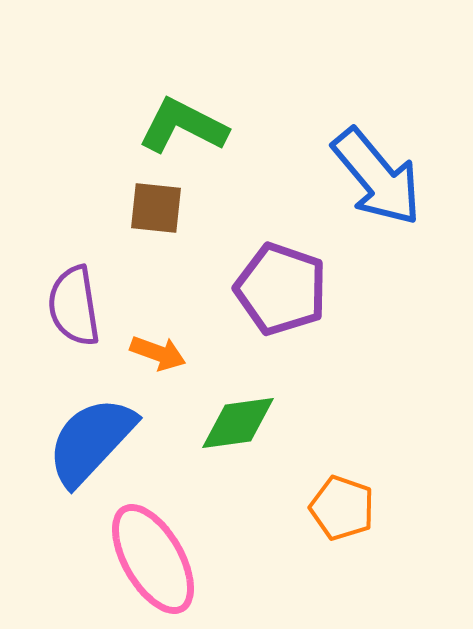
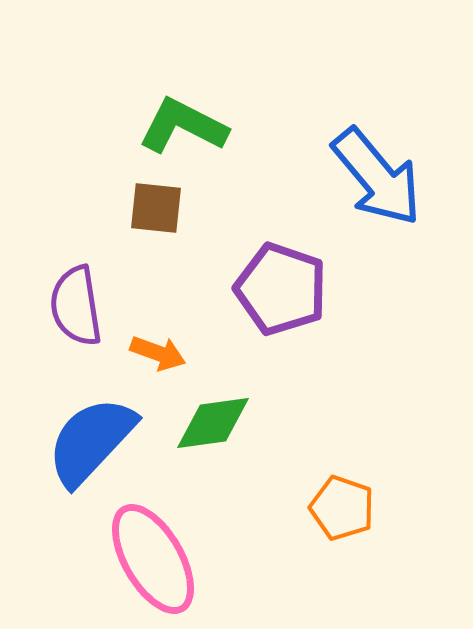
purple semicircle: moved 2 px right
green diamond: moved 25 px left
